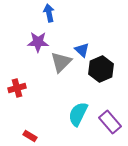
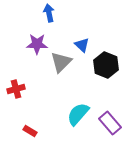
purple star: moved 1 px left, 2 px down
blue triangle: moved 5 px up
black hexagon: moved 5 px right, 4 px up; rotated 15 degrees counterclockwise
red cross: moved 1 px left, 1 px down
cyan semicircle: rotated 15 degrees clockwise
purple rectangle: moved 1 px down
red rectangle: moved 5 px up
